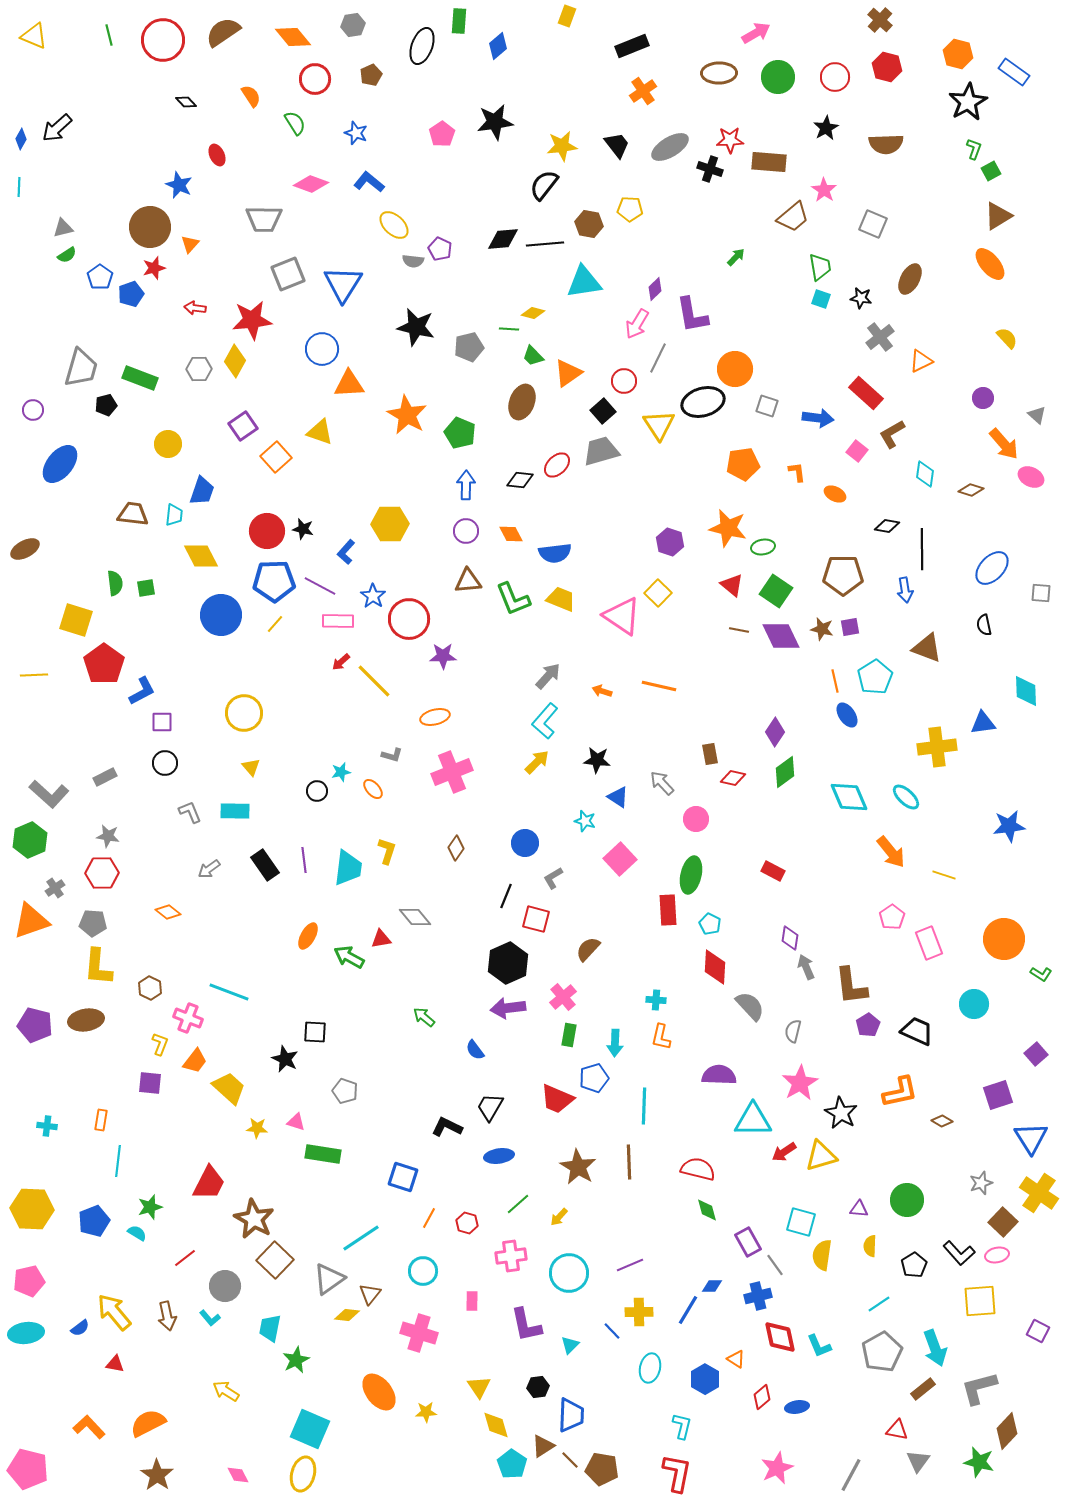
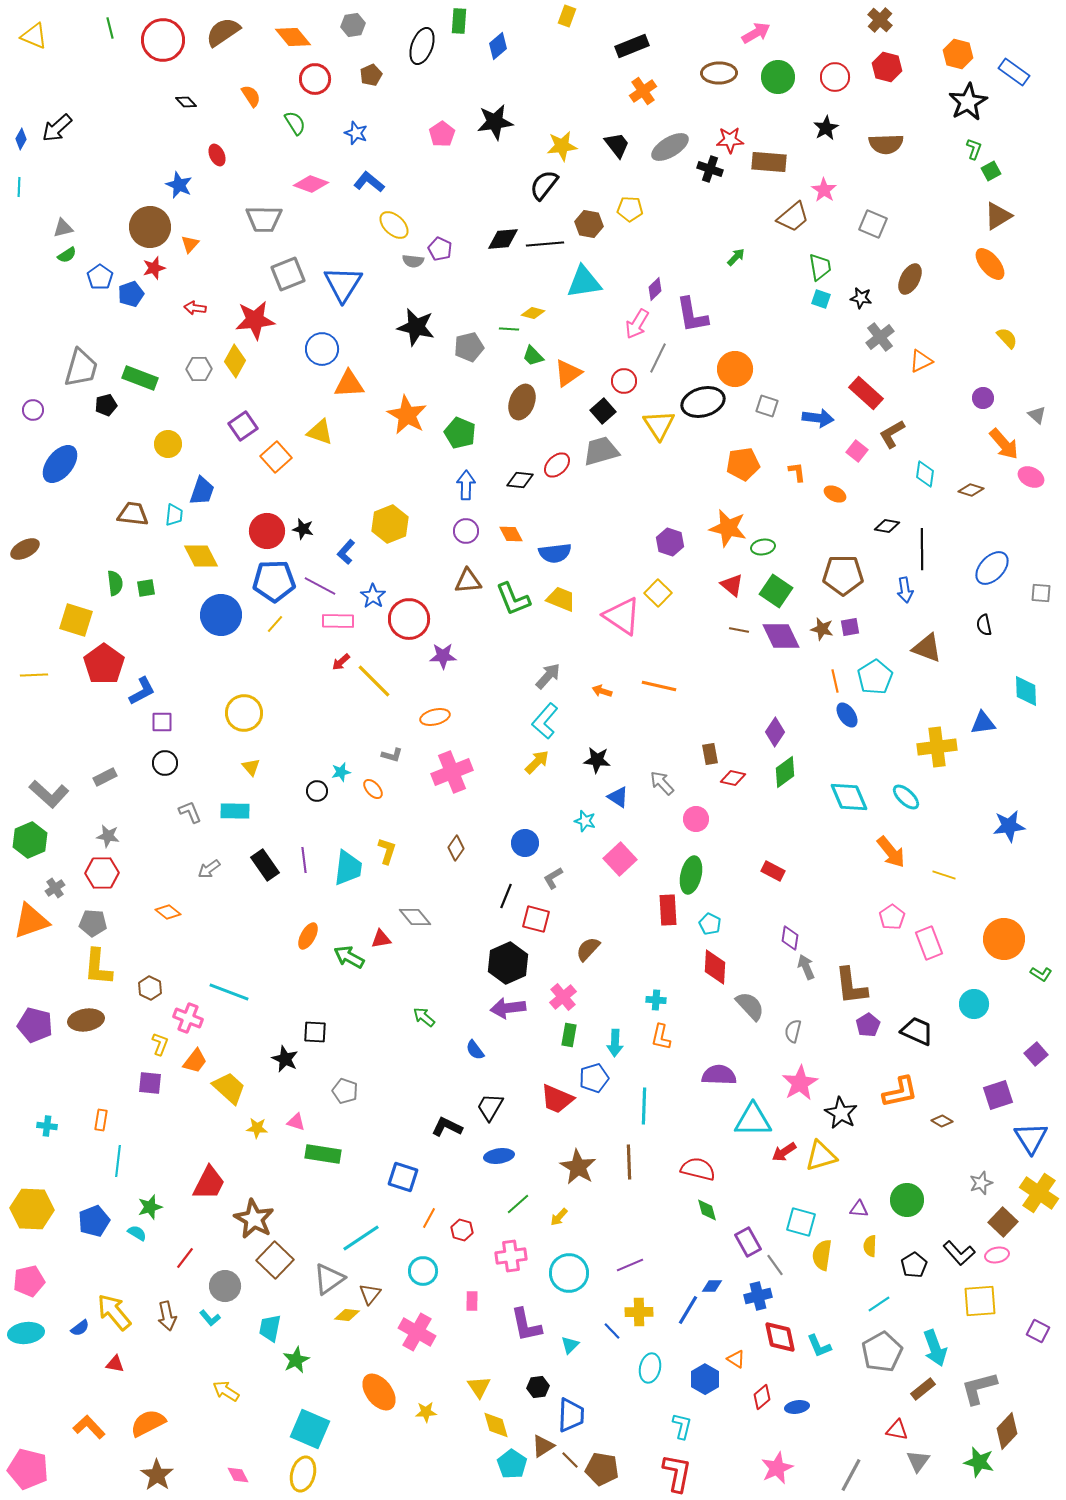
green line at (109, 35): moved 1 px right, 7 px up
red star at (252, 320): moved 3 px right
yellow hexagon at (390, 524): rotated 21 degrees counterclockwise
red hexagon at (467, 1223): moved 5 px left, 7 px down
red line at (185, 1258): rotated 15 degrees counterclockwise
pink cross at (419, 1333): moved 2 px left, 1 px up; rotated 12 degrees clockwise
